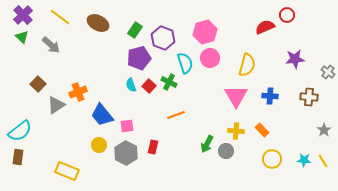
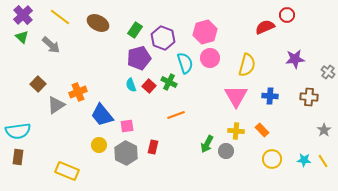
cyan semicircle at (20, 131): moved 2 px left; rotated 30 degrees clockwise
